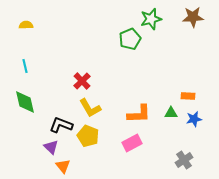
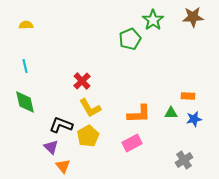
green star: moved 2 px right, 1 px down; rotated 20 degrees counterclockwise
yellow pentagon: rotated 20 degrees clockwise
